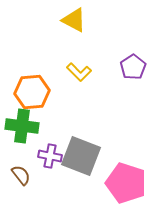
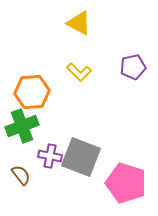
yellow triangle: moved 5 px right, 3 px down
purple pentagon: rotated 20 degrees clockwise
green cross: rotated 28 degrees counterclockwise
gray square: moved 1 px down
